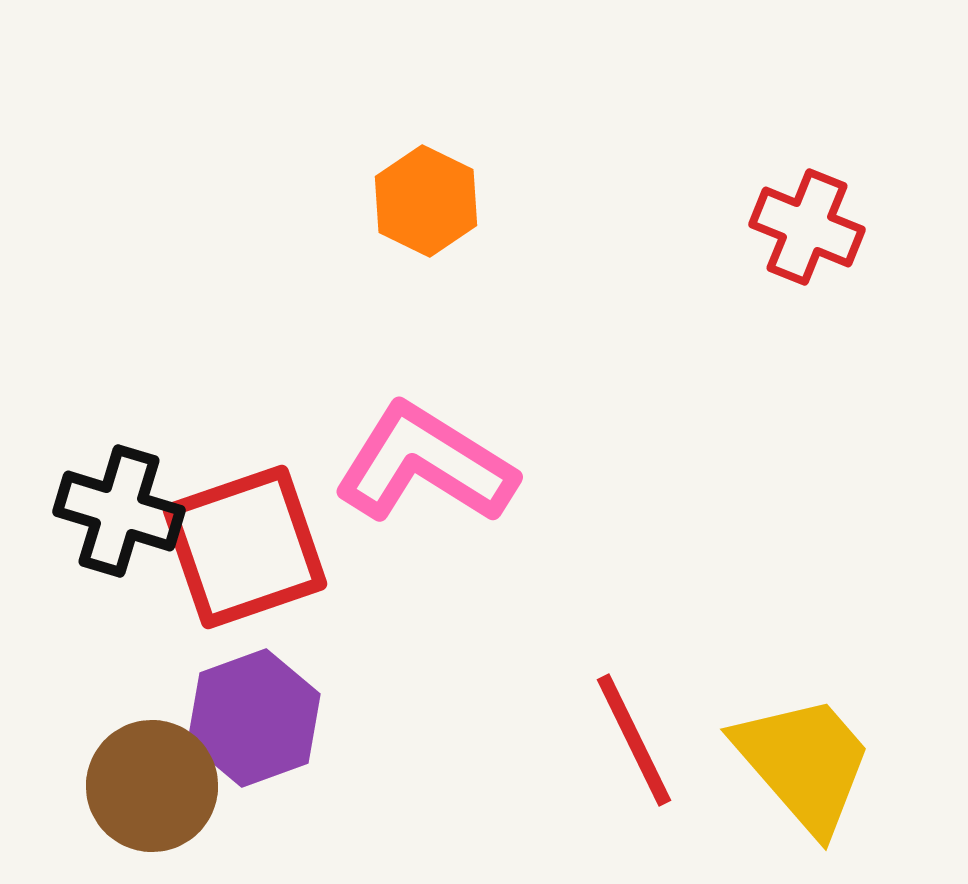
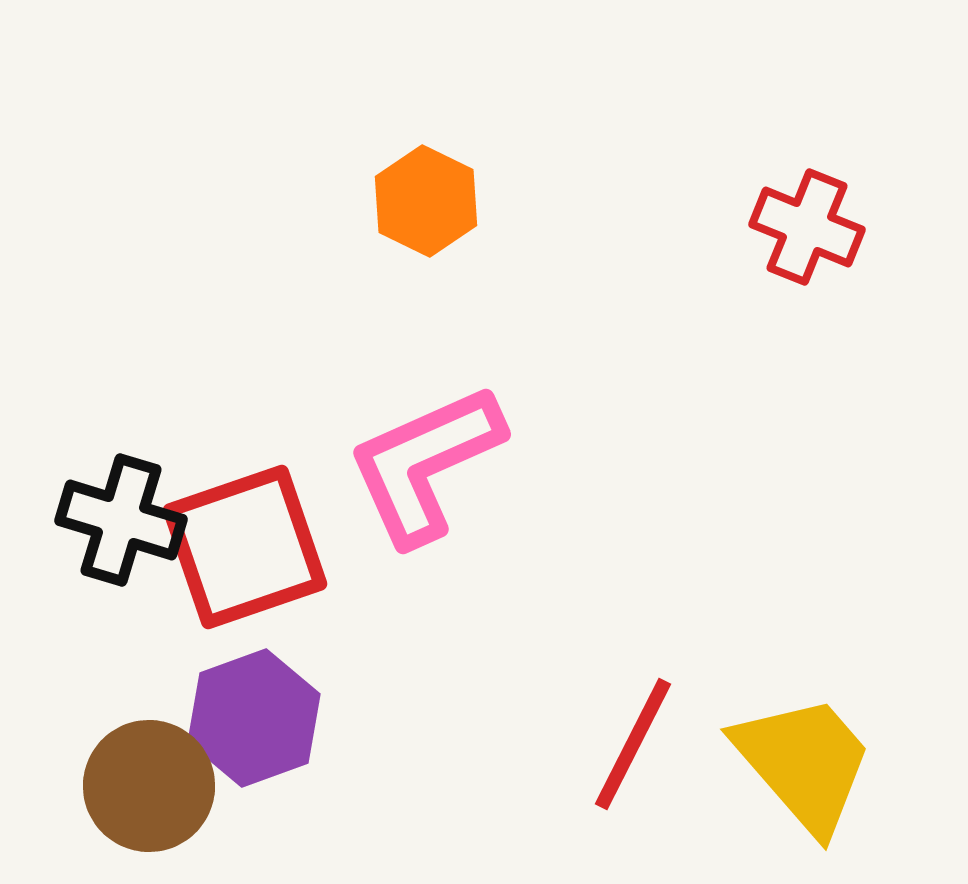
pink L-shape: rotated 56 degrees counterclockwise
black cross: moved 2 px right, 9 px down
red line: moved 1 px left, 4 px down; rotated 53 degrees clockwise
brown circle: moved 3 px left
